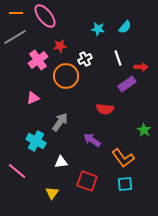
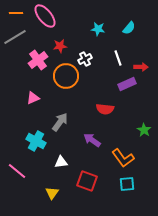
cyan semicircle: moved 4 px right, 1 px down
purple rectangle: rotated 12 degrees clockwise
cyan square: moved 2 px right
